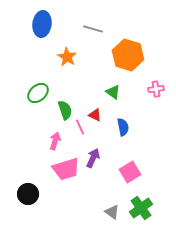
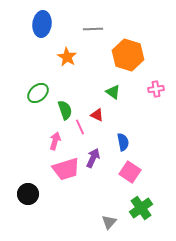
gray line: rotated 18 degrees counterclockwise
red triangle: moved 2 px right
blue semicircle: moved 15 px down
pink square: rotated 25 degrees counterclockwise
gray triangle: moved 3 px left, 10 px down; rotated 35 degrees clockwise
